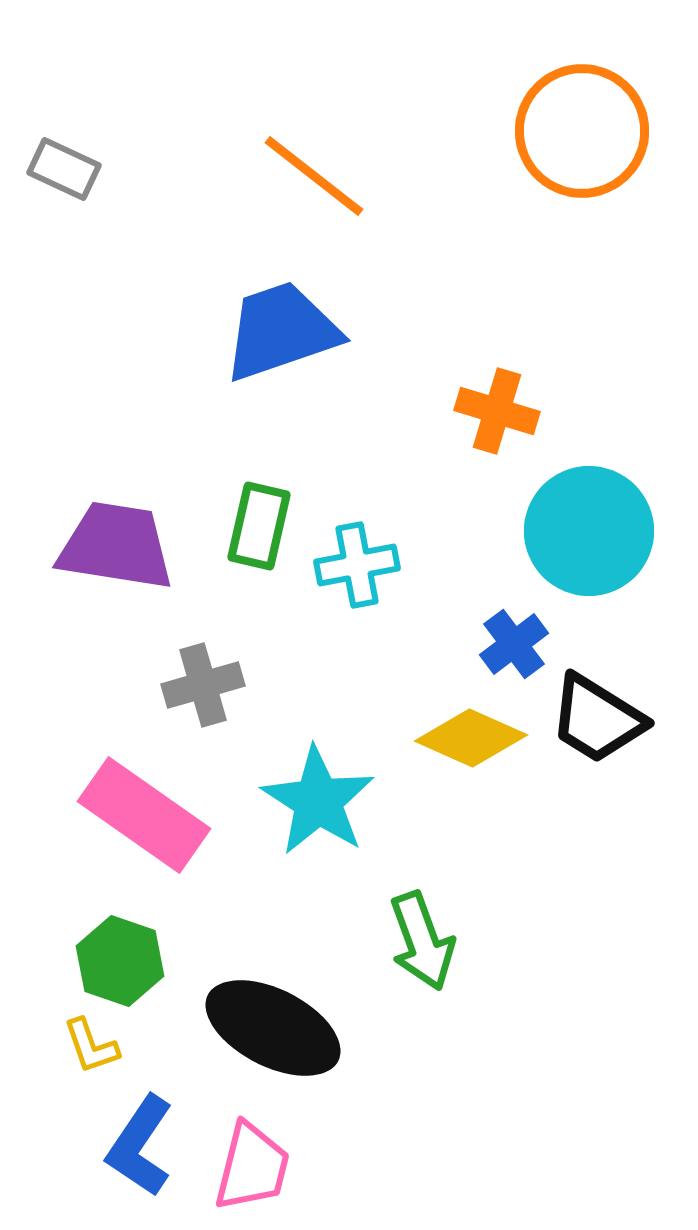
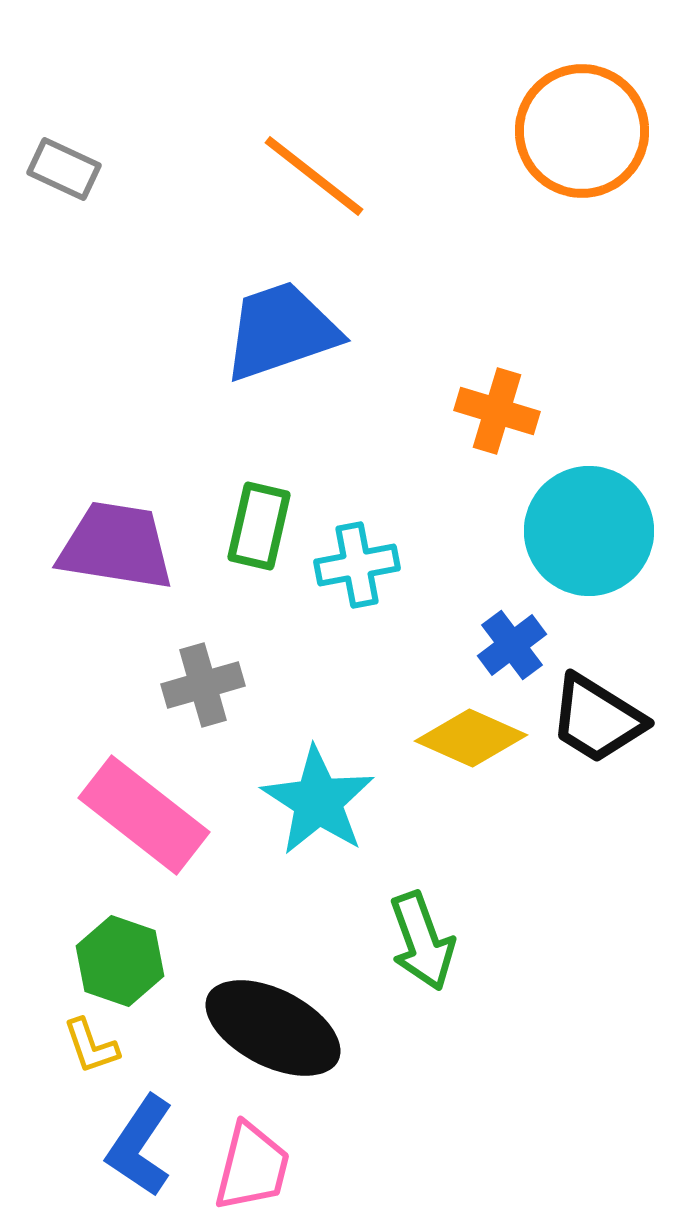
blue cross: moved 2 px left, 1 px down
pink rectangle: rotated 3 degrees clockwise
